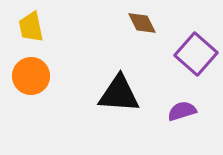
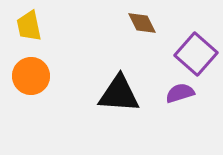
yellow trapezoid: moved 2 px left, 1 px up
purple semicircle: moved 2 px left, 18 px up
